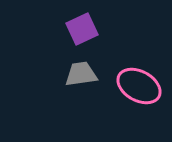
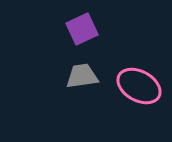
gray trapezoid: moved 1 px right, 2 px down
